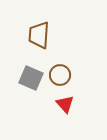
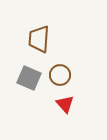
brown trapezoid: moved 4 px down
gray square: moved 2 px left
